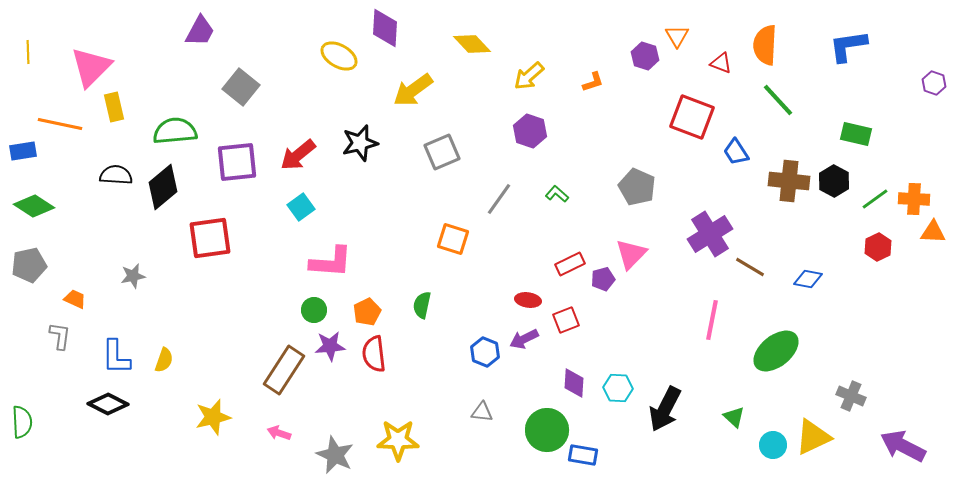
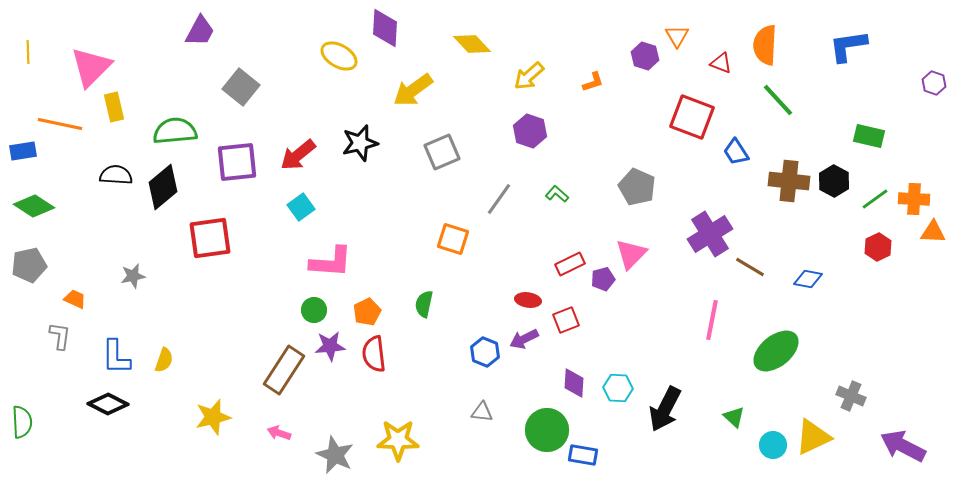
green rectangle at (856, 134): moved 13 px right, 2 px down
green semicircle at (422, 305): moved 2 px right, 1 px up
